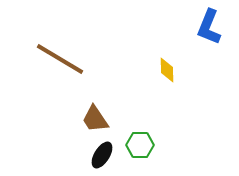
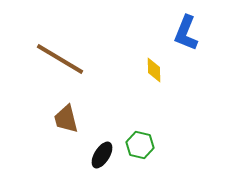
blue L-shape: moved 23 px left, 6 px down
yellow diamond: moved 13 px left
brown trapezoid: moved 29 px left; rotated 20 degrees clockwise
green hexagon: rotated 12 degrees clockwise
